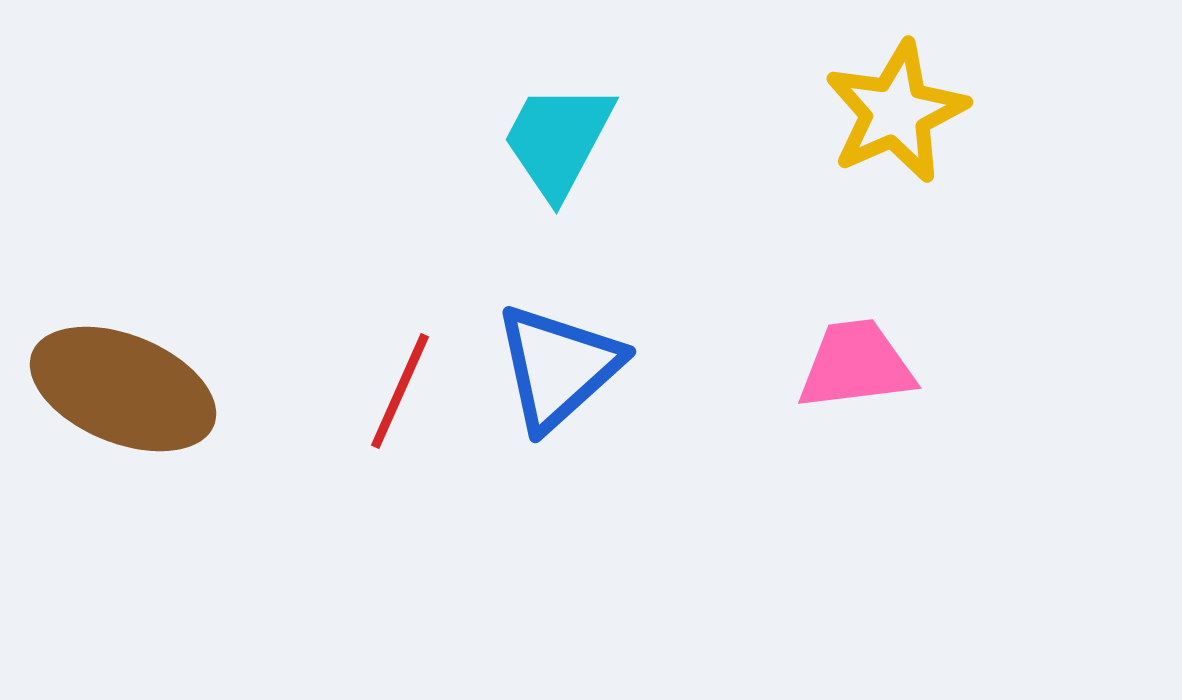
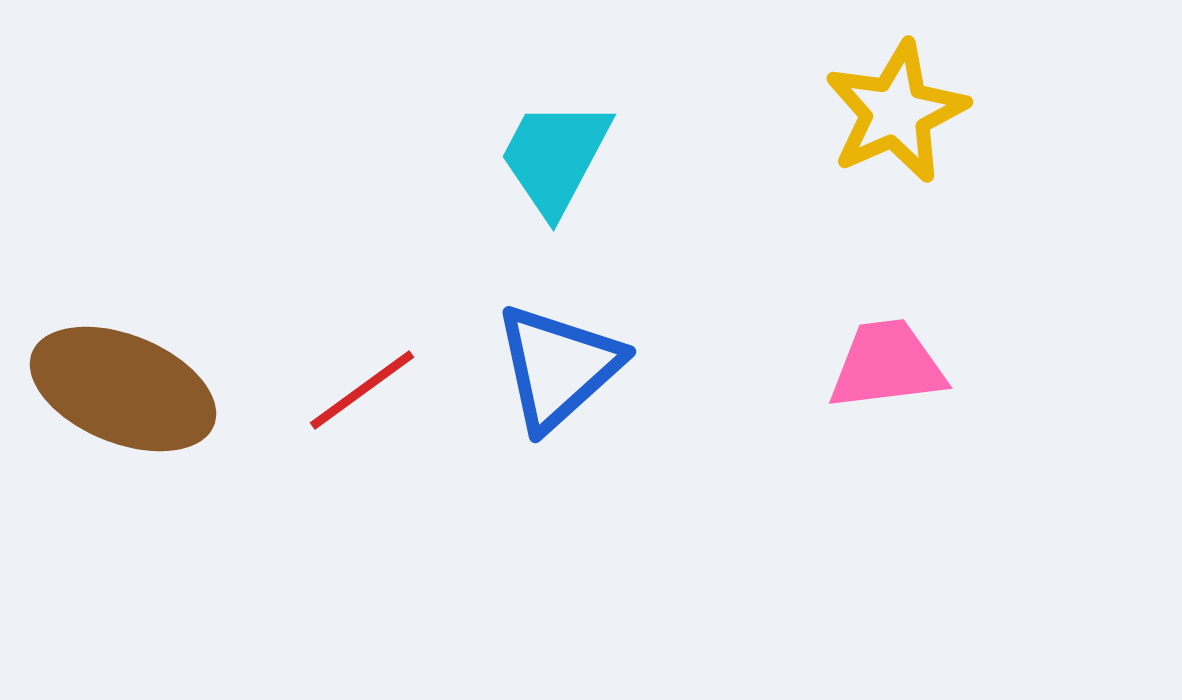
cyan trapezoid: moved 3 px left, 17 px down
pink trapezoid: moved 31 px right
red line: moved 38 px left, 1 px up; rotated 30 degrees clockwise
